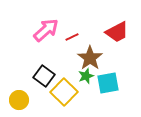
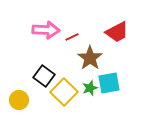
pink arrow: rotated 44 degrees clockwise
green star: moved 4 px right, 12 px down
cyan square: moved 1 px right
